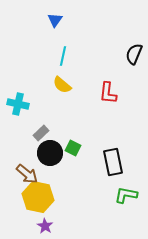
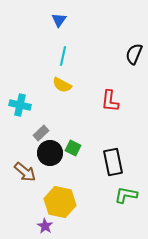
blue triangle: moved 4 px right
yellow semicircle: rotated 12 degrees counterclockwise
red L-shape: moved 2 px right, 8 px down
cyan cross: moved 2 px right, 1 px down
brown arrow: moved 2 px left, 2 px up
yellow hexagon: moved 22 px right, 5 px down
